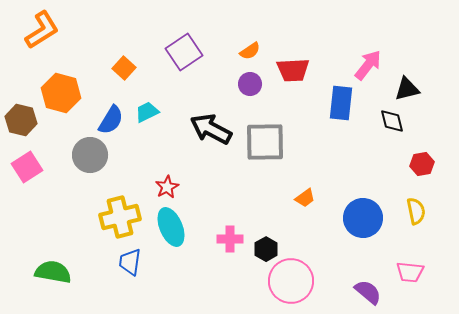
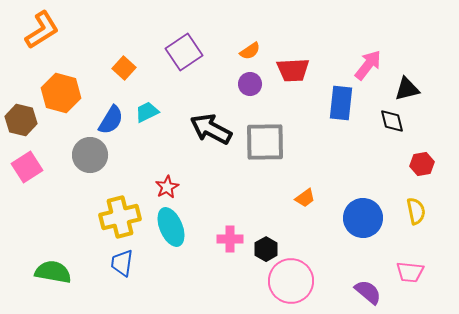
blue trapezoid: moved 8 px left, 1 px down
